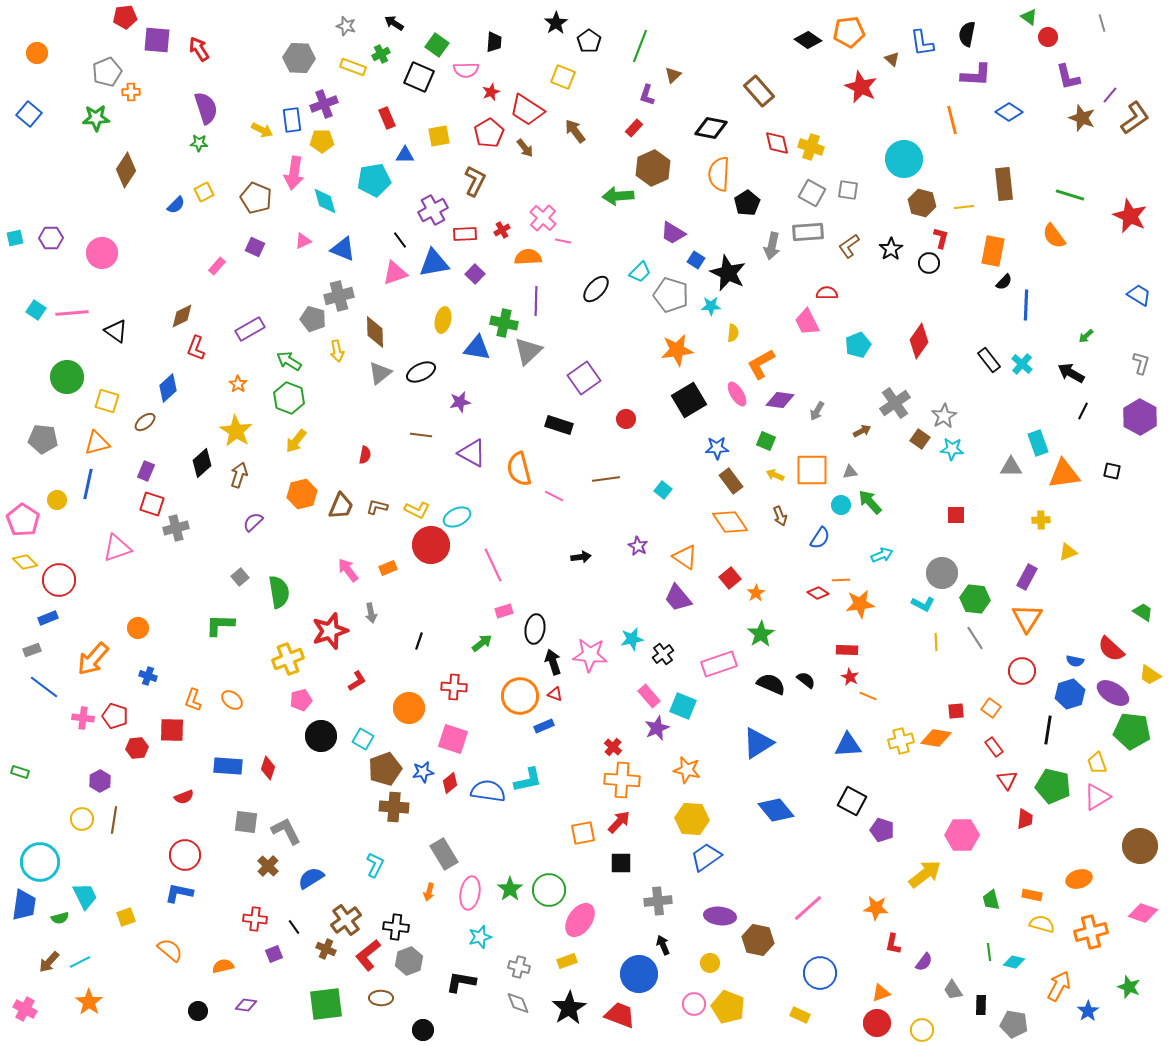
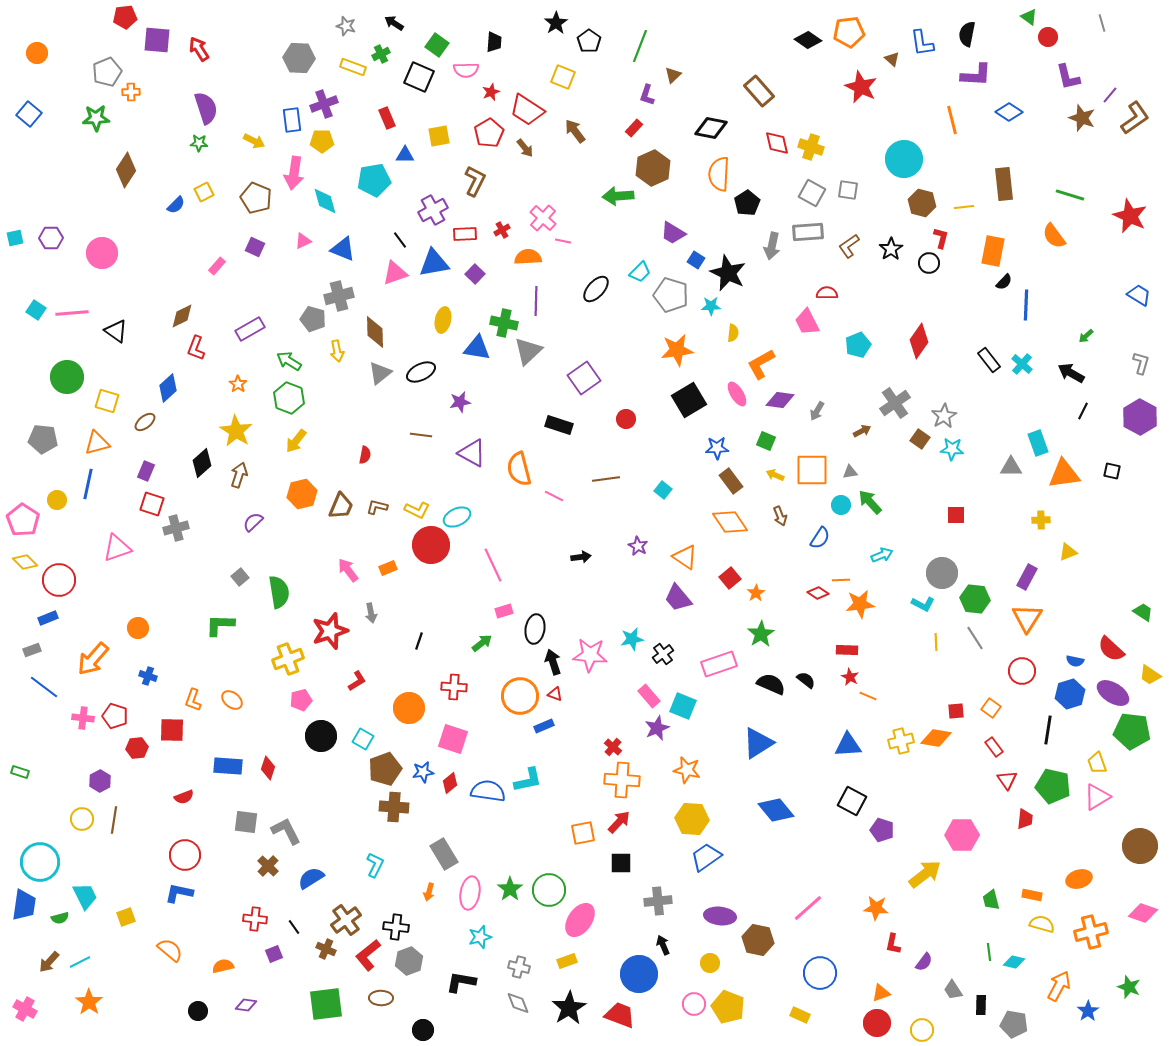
yellow arrow at (262, 130): moved 8 px left, 11 px down
